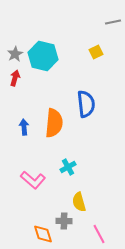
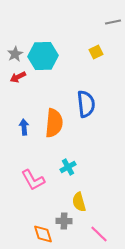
cyan hexagon: rotated 16 degrees counterclockwise
red arrow: moved 3 px right, 1 px up; rotated 133 degrees counterclockwise
pink L-shape: rotated 20 degrees clockwise
pink line: rotated 18 degrees counterclockwise
